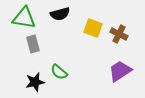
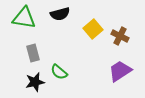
yellow square: moved 1 px down; rotated 30 degrees clockwise
brown cross: moved 1 px right, 2 px down
gray rectangle: moved 9 px down
